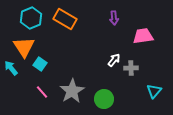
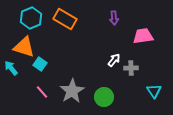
orange triangle: rotated 40 degrees counterclockwise
cyan triangle: rotated 14 degrees counterclockwise
green circle: moved 2 px up
